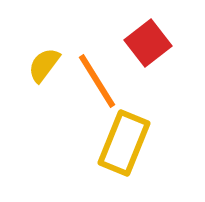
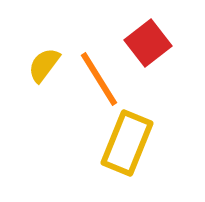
orange line: moved 2 px right, 2 px up
yellow rectangle: moved 3 px right
